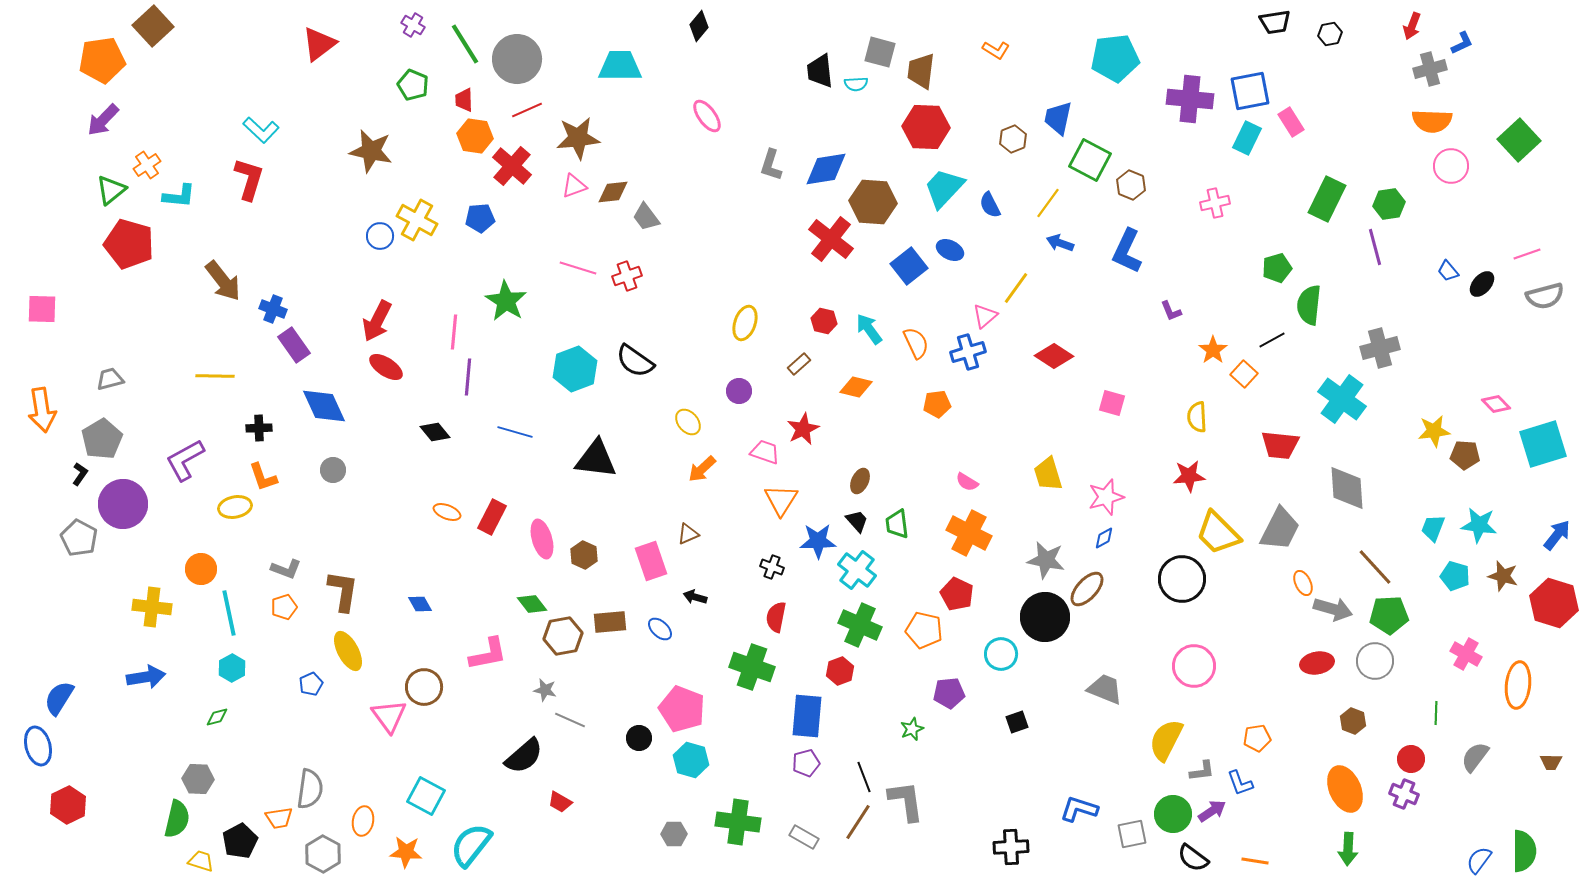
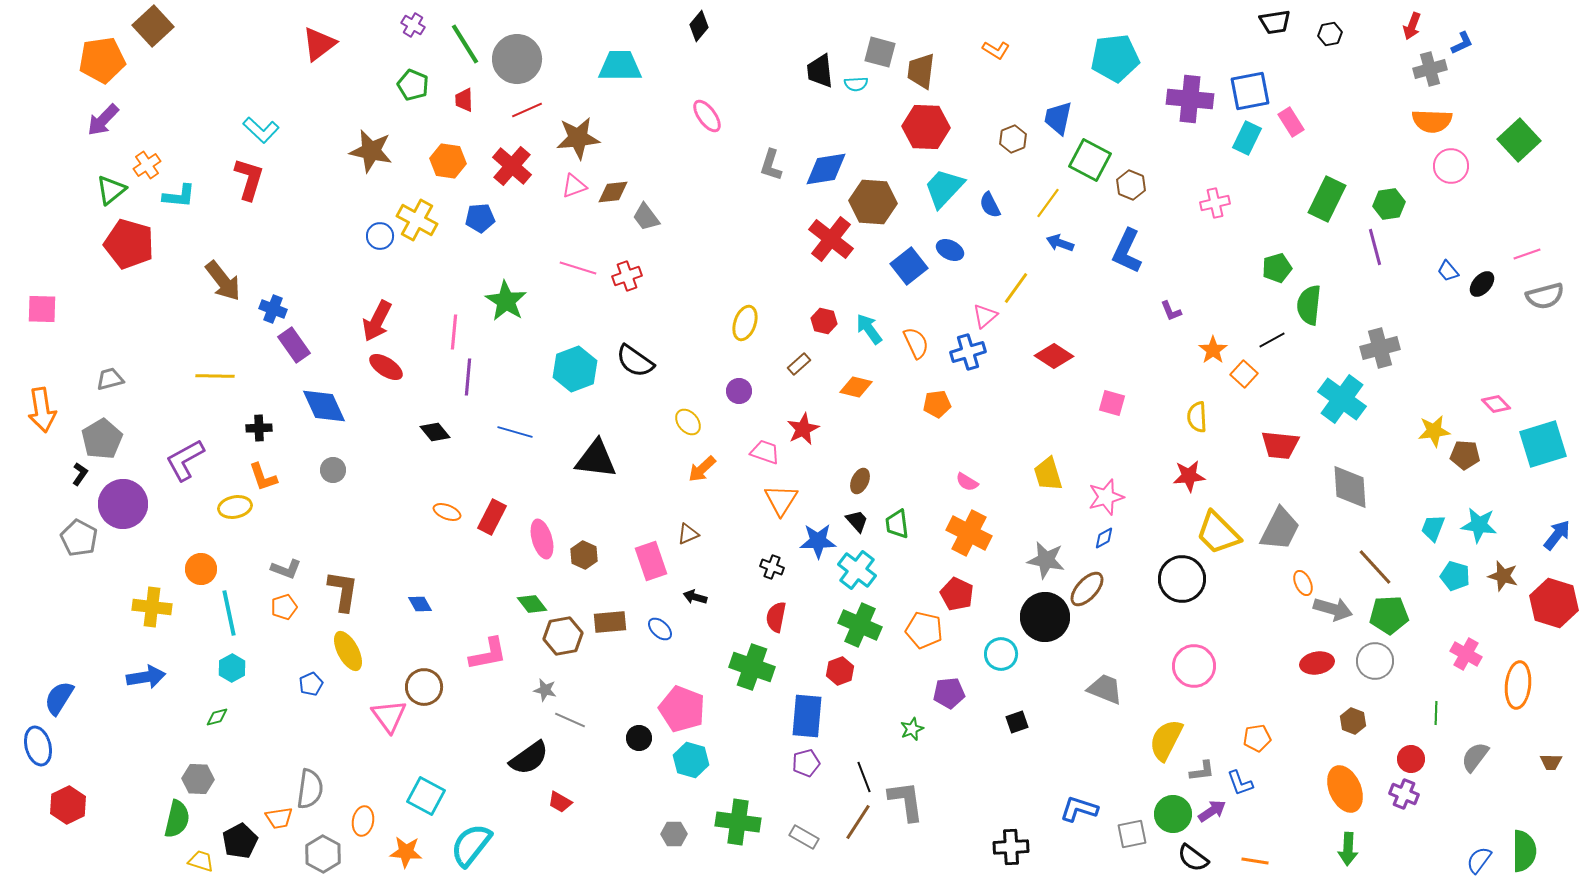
orange hexagon at (475, 136): moved 27 px left, 25 px down
gray diamond at (1347, 488): moved 3 px right, 1 px up
black semicircle at (524, 756): moved 5 px right, 2 px down; rotated 6 degrees clockwise
